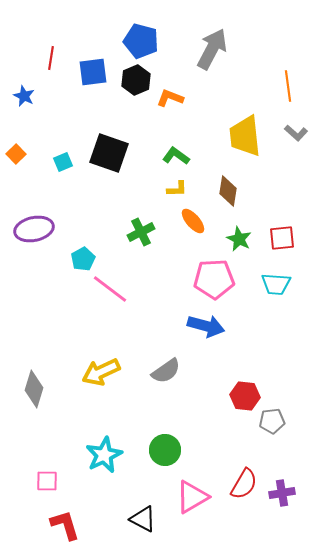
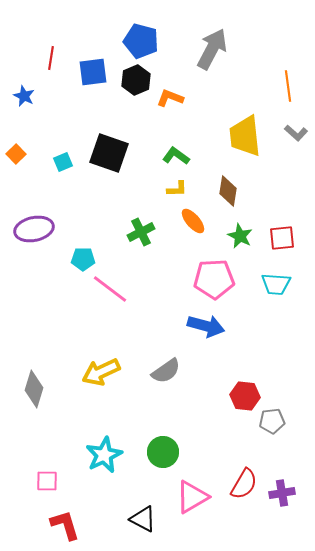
green star: moved 1 px right, 3 px up
cyan pentagon: rotated 30 degrees clockwise
green circle: moved 2 px left, 2 px down
